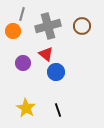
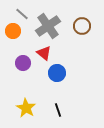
gray line: rotated 64 degrees counterclockwise
gray cross: rotated 20 degrees counterclockwise
red triangle: moved 2 px left, 1 px up
blue circle: moved 1 px right, 1 px down
